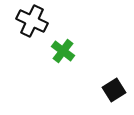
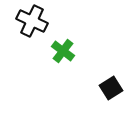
black square: moved 3 px left, 2 px up
